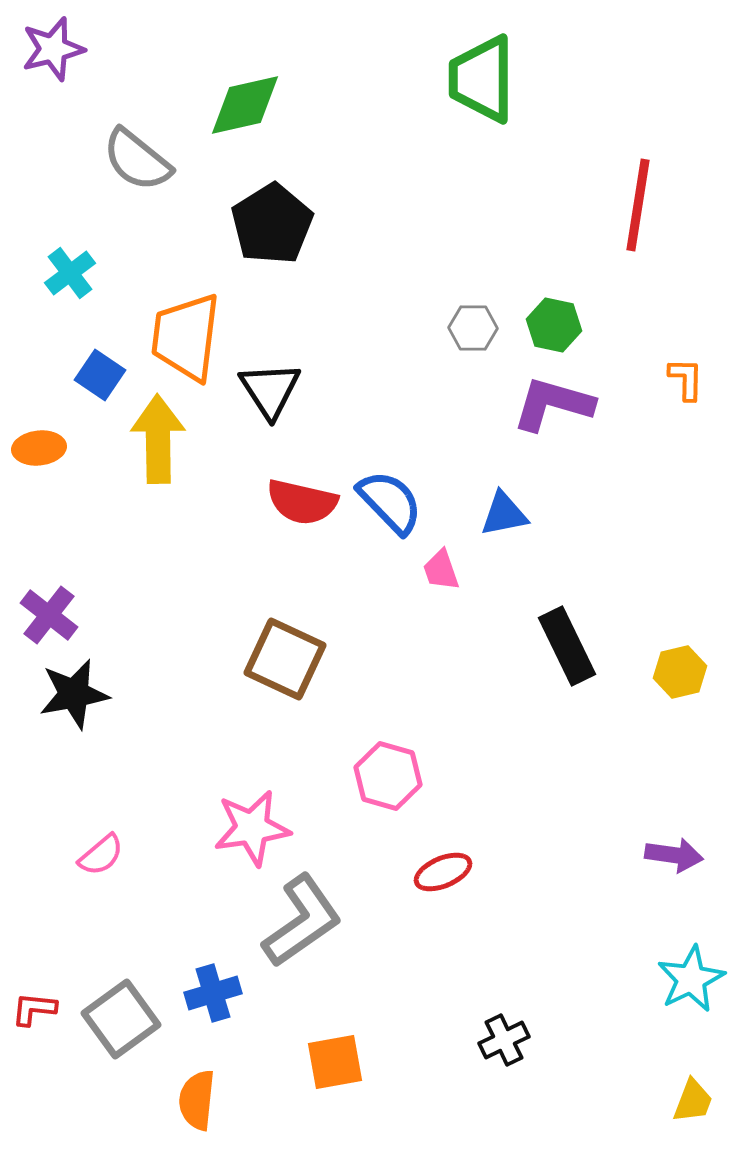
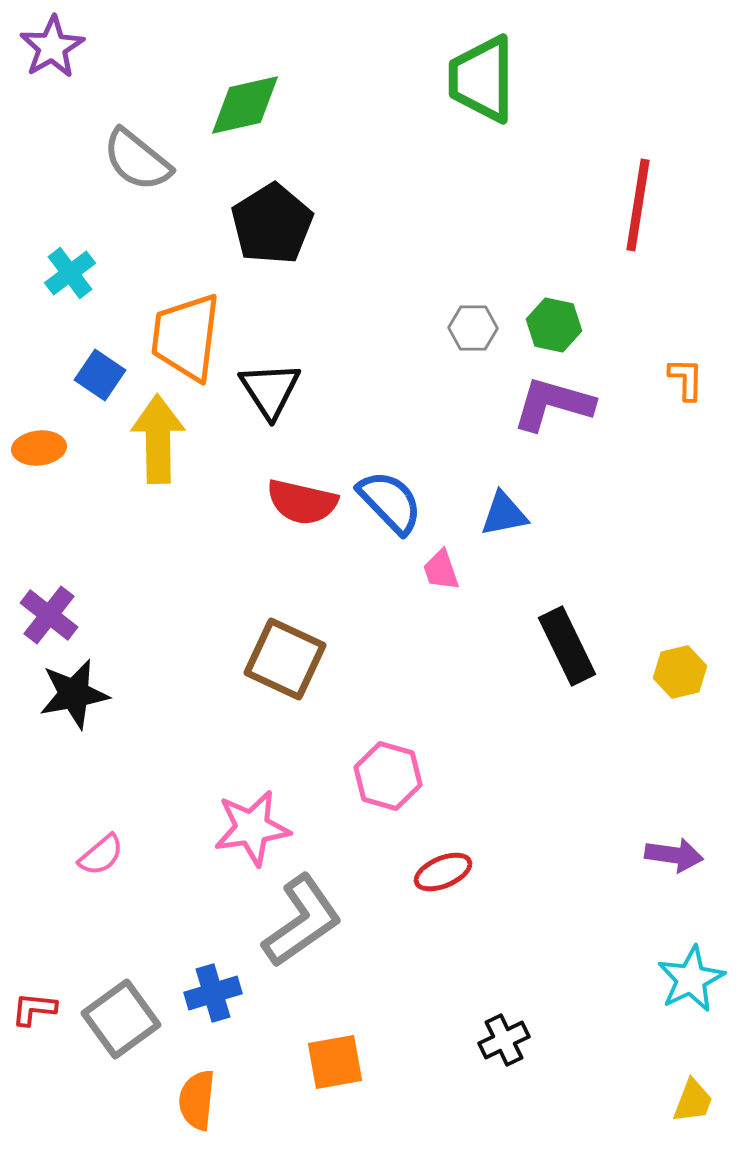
purple star: moved 1 px left, 2 px up; rotated 16 degrees counterclockwise
